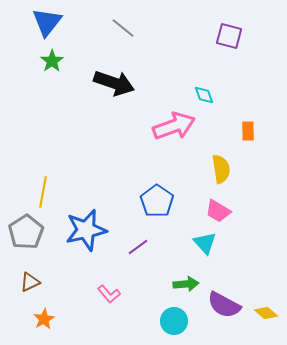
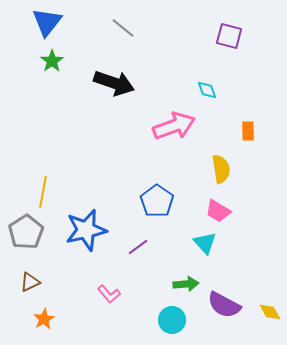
cyan diamond: moved 3 px right, 5 px up
yellow diamond: moved 4 px right, 1 px up; rotated 20 degrees clockwise
cyan circle: moved 2 px left, 1 px up
